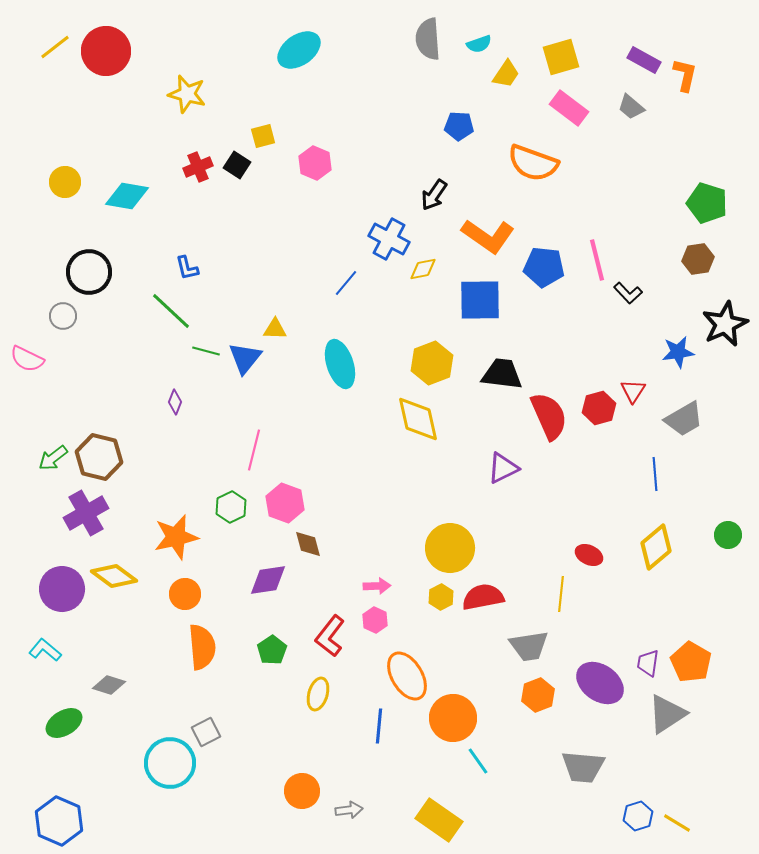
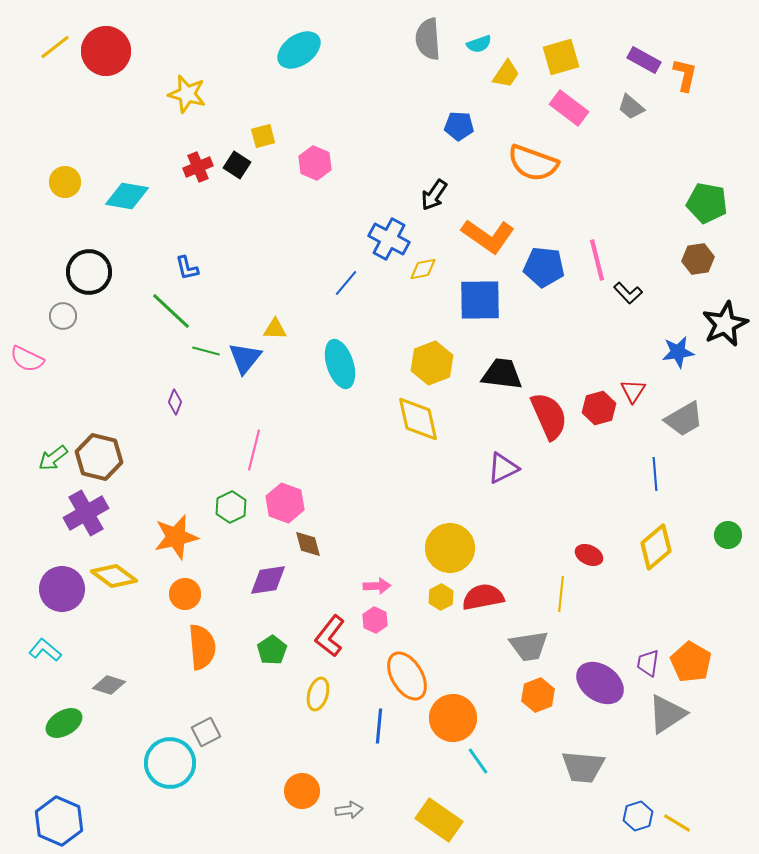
green pentagon at (707, 203): rotated 6 degrees counterclockwise
